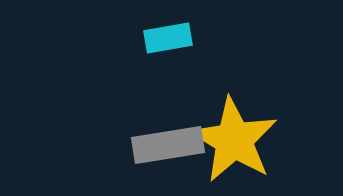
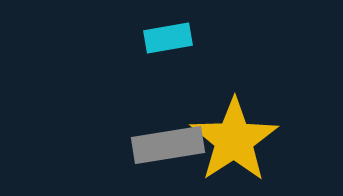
yellow star: rotated 8 degrees clockwise
